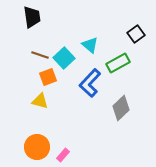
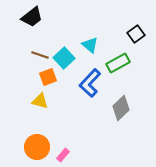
black trapezoid: rotated 60 degrees clockwise
